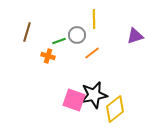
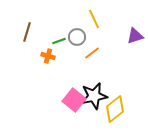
yellow line: rotated 24 degrees counterclockwise
gray circle: moved 2 px down
black star: moved 1 px down
pink square: rotated 20 degrees clockwise
